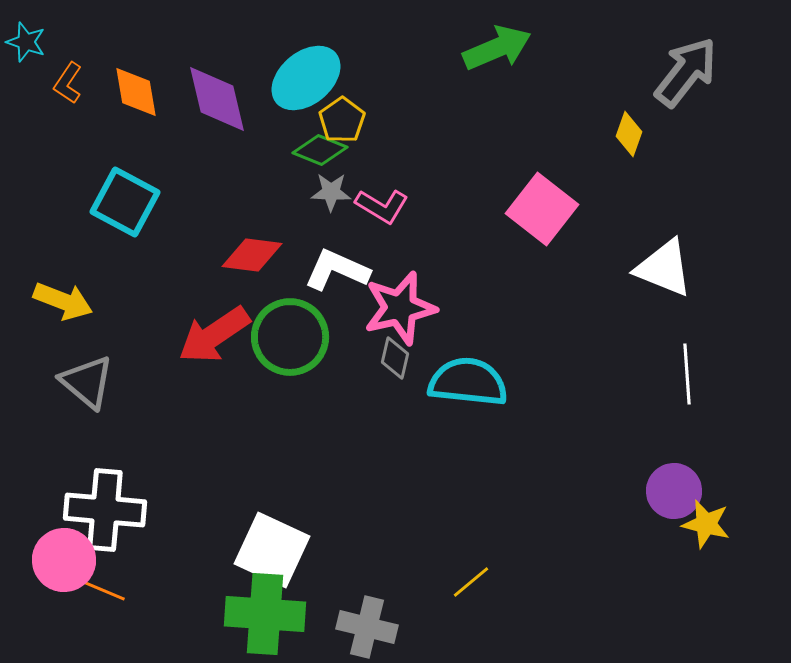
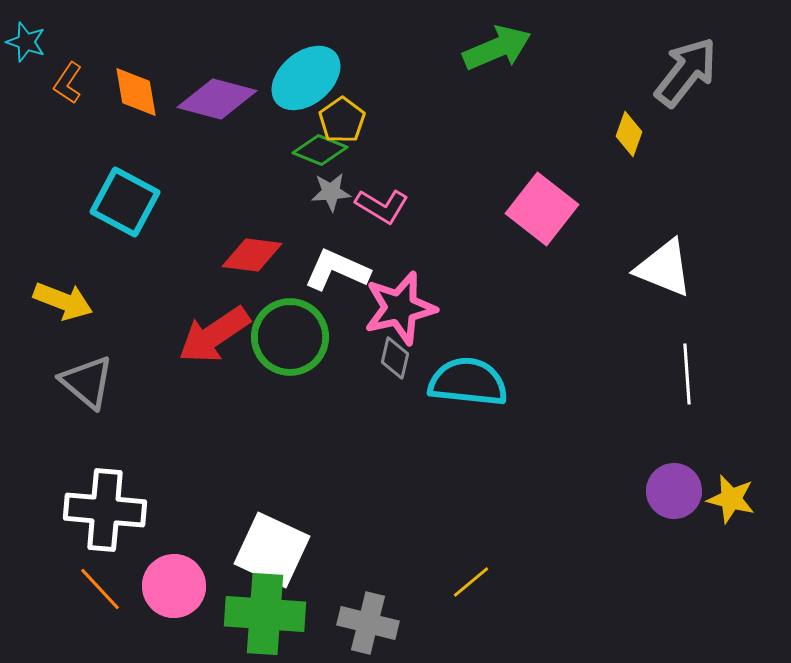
purple diamond: rotated 62 degrees counterclockwise
gray star: rotated 6 degrees counterclockwise
yellow star: moved 25 px right, 25 px up
pink circle: moved 110 px right, 26 px down
orange line: rotated 24 degrees clockwise
gray cross: moved 1 px right, 4 px up
